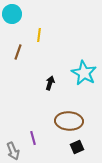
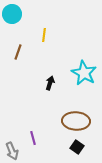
yellow line: moved 5 px right
brown ellipse: moved 7 px right
black square: rotated 32 degrees counterclockwise
gray arrow: moved 1 px left
